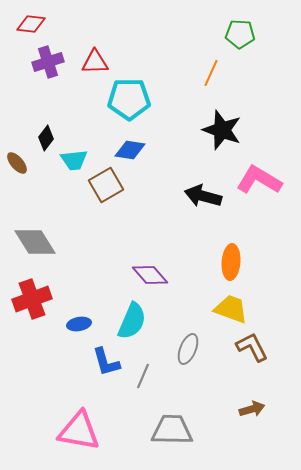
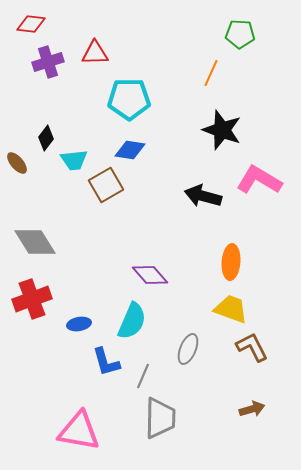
red triangle: moved 9 px up
gray trapezoid: moved 12 px left, 12 px up; rotated 90 degrees clockwise
